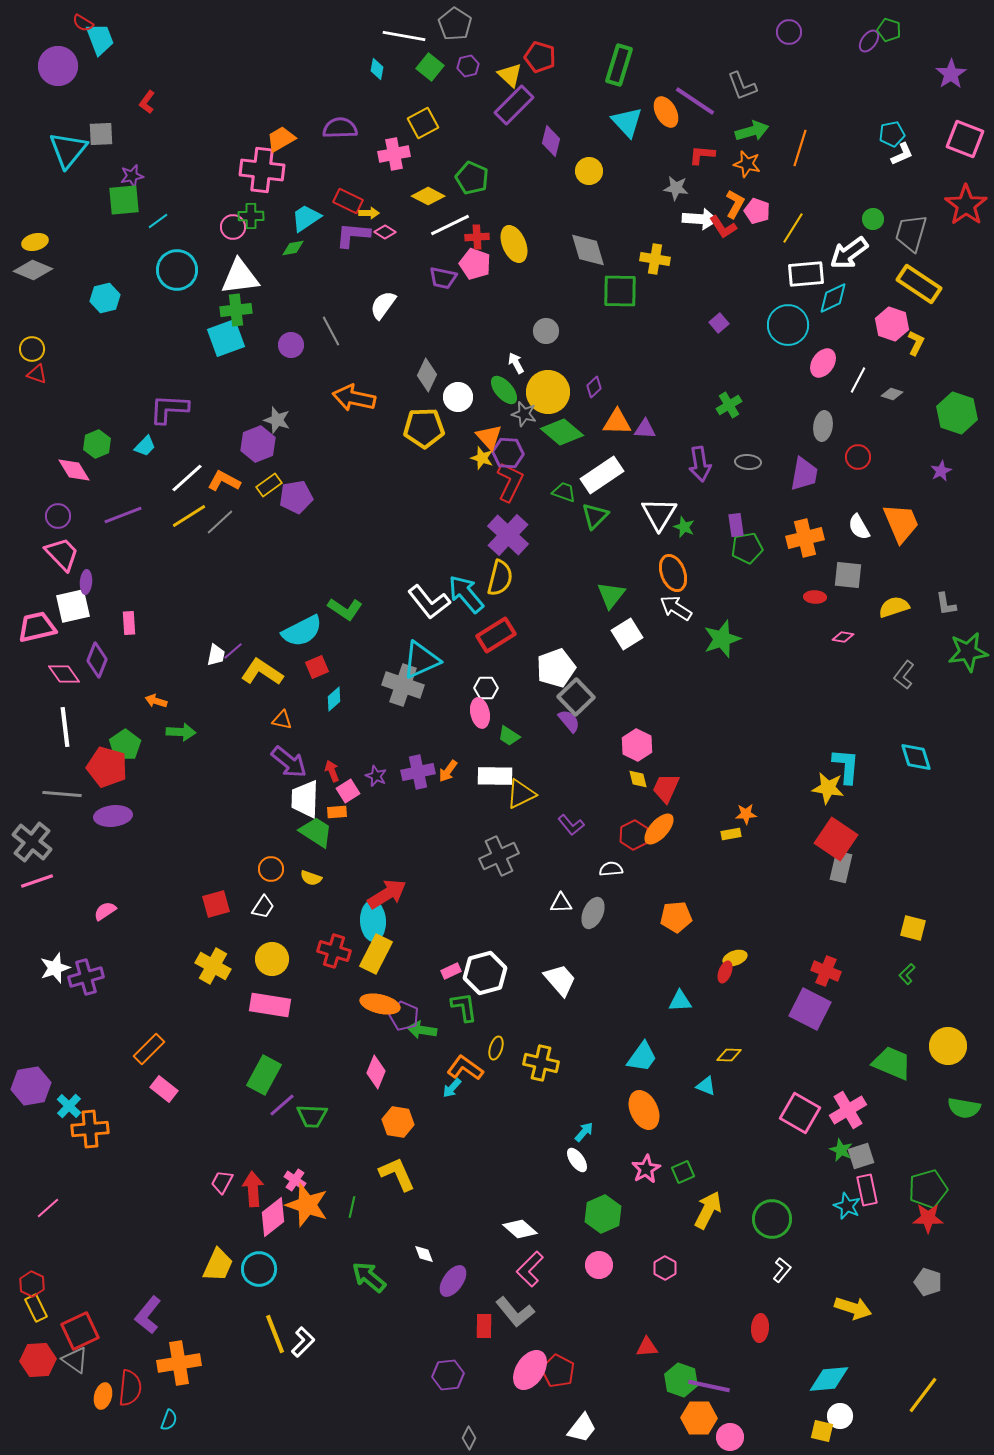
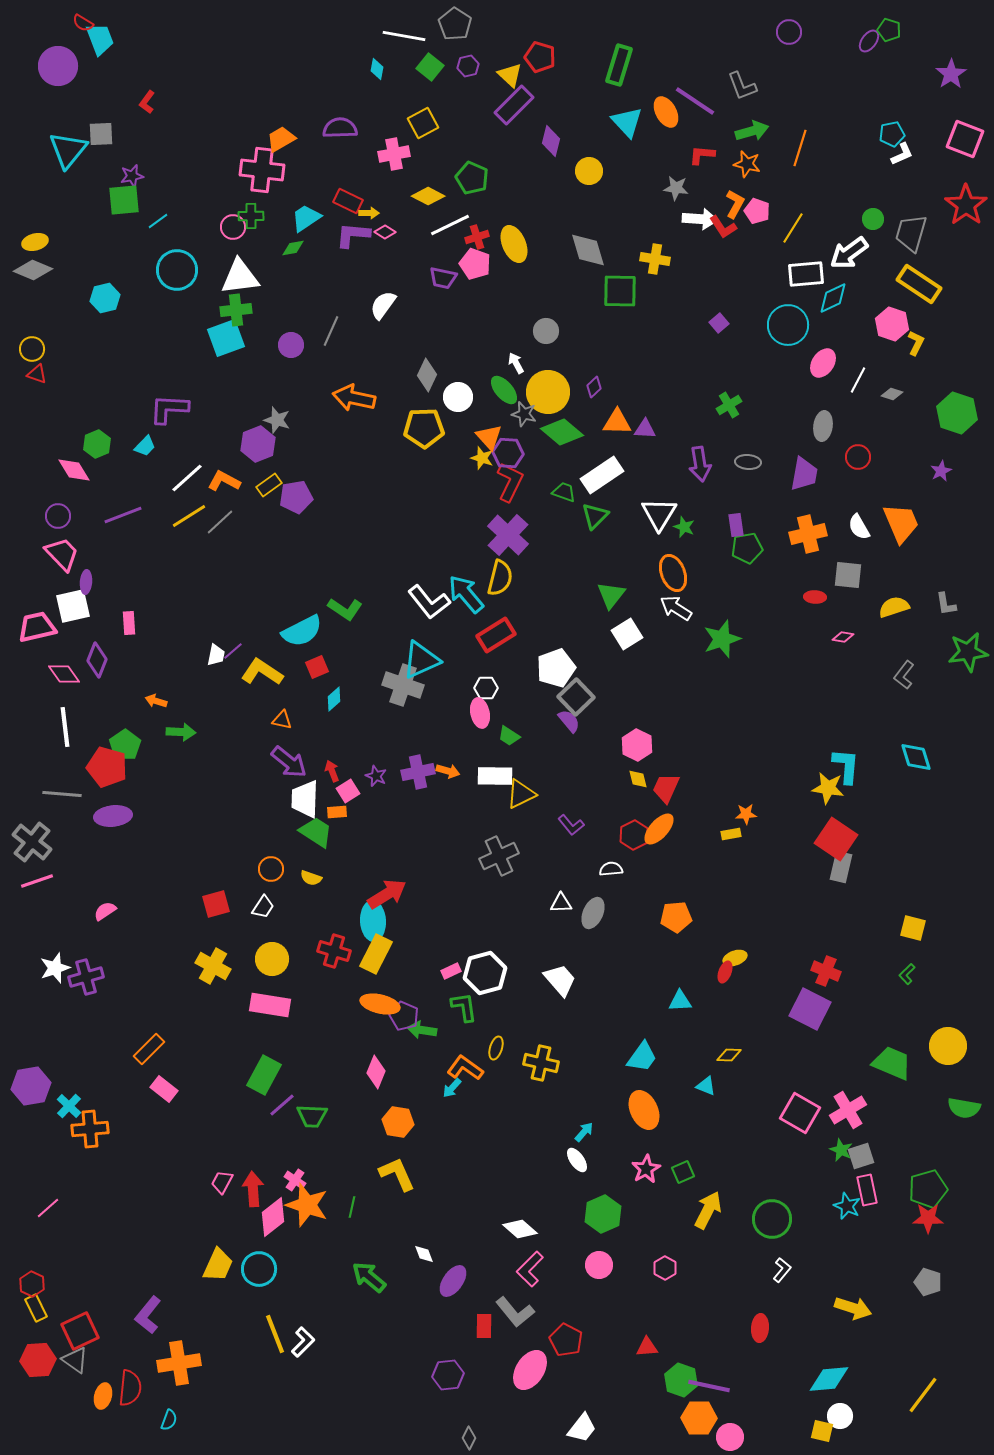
red cross at (477, 237): rotated 15 degrees counterclockwise
gray line at (331, 331): rotated 52 degrees clockwise
orange cross at (805, 538): moved 3 px right, 4 px up
orange arrow at (448, 771): rotated 110 degrees counterclockwise
red pentagon at (558, 1371): moved 8 px right, 31 px up
